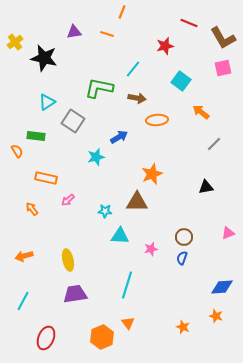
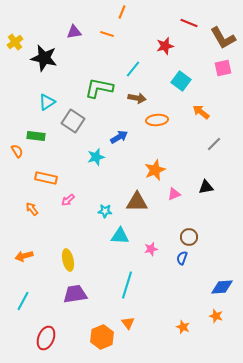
orange star at (152, 174): moved 3 px right, 4 px up
pink triangle at (228, 233): moved 54 px left, 39 px up
brown circle at (184, 237): moved 5 px right
